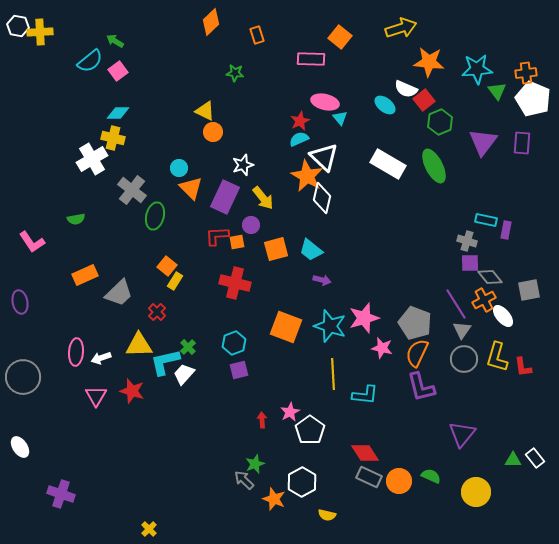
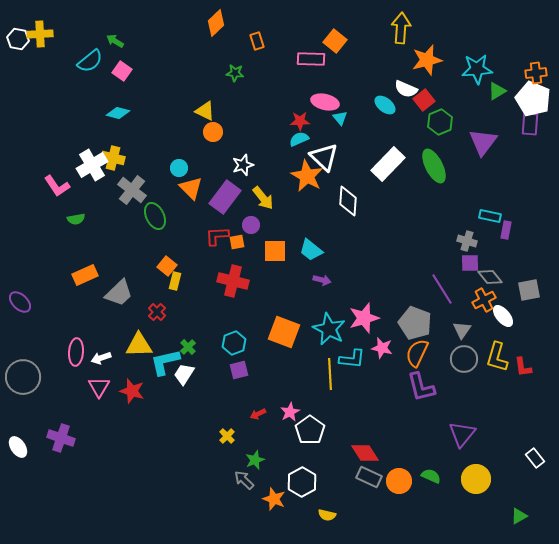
orange diamond at (211, 22): moved 5 px right, 1 px down
white hexagon at (18, 26): moved 13 px down
yellow arrow at (401, 28): rotated 68 degrees counterclockwise
yellow cross at (40, 32): moved 2 px down
orange rectangle at (257, 35): moved 6 px down
orange square at (340, 37): moved 5 px left, 4 px down
orange star at (429, 62): moved 2 px left, 2 px up; rotated 20 degrees counterclockwise
pink square at (118, 71): moved 4 px right; rotated 18 degrees counterclockwise
orange cross at (526, 73): moved 10 px right
green triangle at (497, 91): rotated 36 degrees clockwise
cyan diamond at (118, 113): rotated 15 degrees clockwise
red star at (300, 121): rotated 24 degrees clockwise
yellow cross at (113, 138): moved 20 px down
purple rectangle at (522, 143): moved 8 px right, 19 px up
white cross at (92, 159): moved 6 px down
white rectangle at (388, 164): rotated 76 degrees counterclockwise
purple rectangle at (225, 197): rotated 12 degrees clockwise
white diamond at (322, 198): moved 26 px right, 3 px down; rotated 8 degrees counterclockwise
green ellipse at (155, 216): rotated 40 degrees counterclockwise
cyan rectangle at (486, 220): moved 4 px right, 4 px up
pink L-shape at (32, 242): moved 25 px right, 56 px up
orange square at (276, 249): moved 1 px left, 2 px down; rotated 15 degrees clockwise
yellow rectangle at (175, 281): rotated 18 degrees counterclockwise
red cross at (235, 283): moved 2 px left, 2 px up
purple ellipse at (20, 302): rotated 35 degrees counterclockwise
purple line at (456, 304): moved 14 px left, 15 px up
cyan star at (330, 326): moved 1 px left, 3 px down; rotated 8 degrees clockwise
orange square at (286, 327): moved 2 px left, 5 px down
white trapezoid at (184, 374): rotated 10 degrees counterclockwise
yellow line at (333, 374): moved 3 px left
cyan L-shape at (365, 395): moved 13 px left, 36 px up
pink triangle at (96, 396): moved 3 px right, 9 px up
red arrow at (262, 420): moved 4 px left, 6 px up; rotated 112 degrees counterclockwise
white ellipse at (20, 447): moved 2 px left
green triangle at (513, 460): moved 6 px right, 56 px down; rotated 30 degrees counterclockwise
green star at (255, 464): moved 4 px up
yellow circle at (476, 492): moved 13 px up
purple cross at (61, 494): moved 56 px up
yellow cross at (149, 529): moved 78 px right, 93 px up
